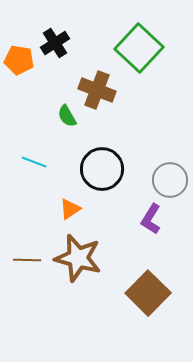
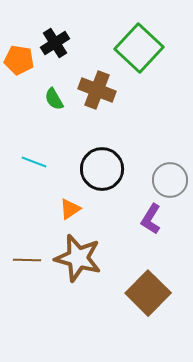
green semicircle: moved 13 px left, 17 px up
